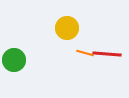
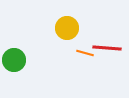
red line: moved 6 px up
